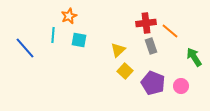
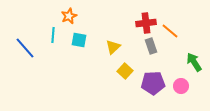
yellow triangle: moved 5 px left, 3 px up
green arrow: moved 5 px down
purple pentagon: rotated 25 degrees counterclockwise
